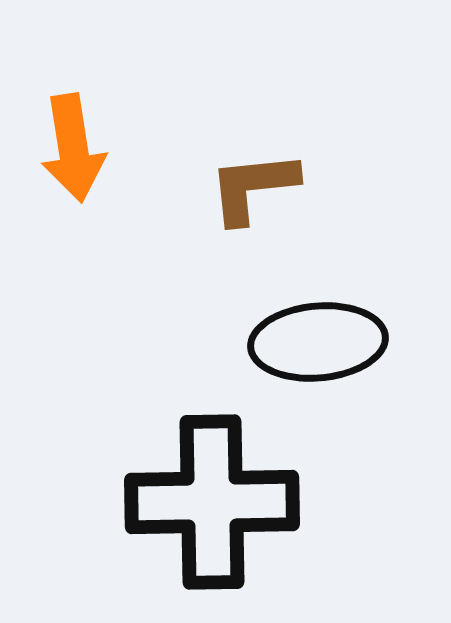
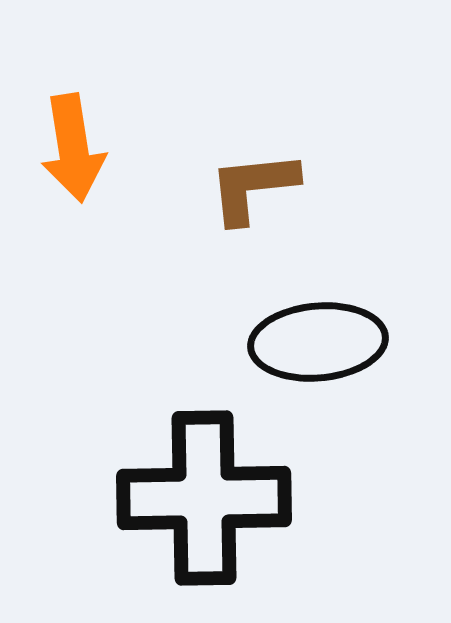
black cross: moved 8 px left, 4 px up
